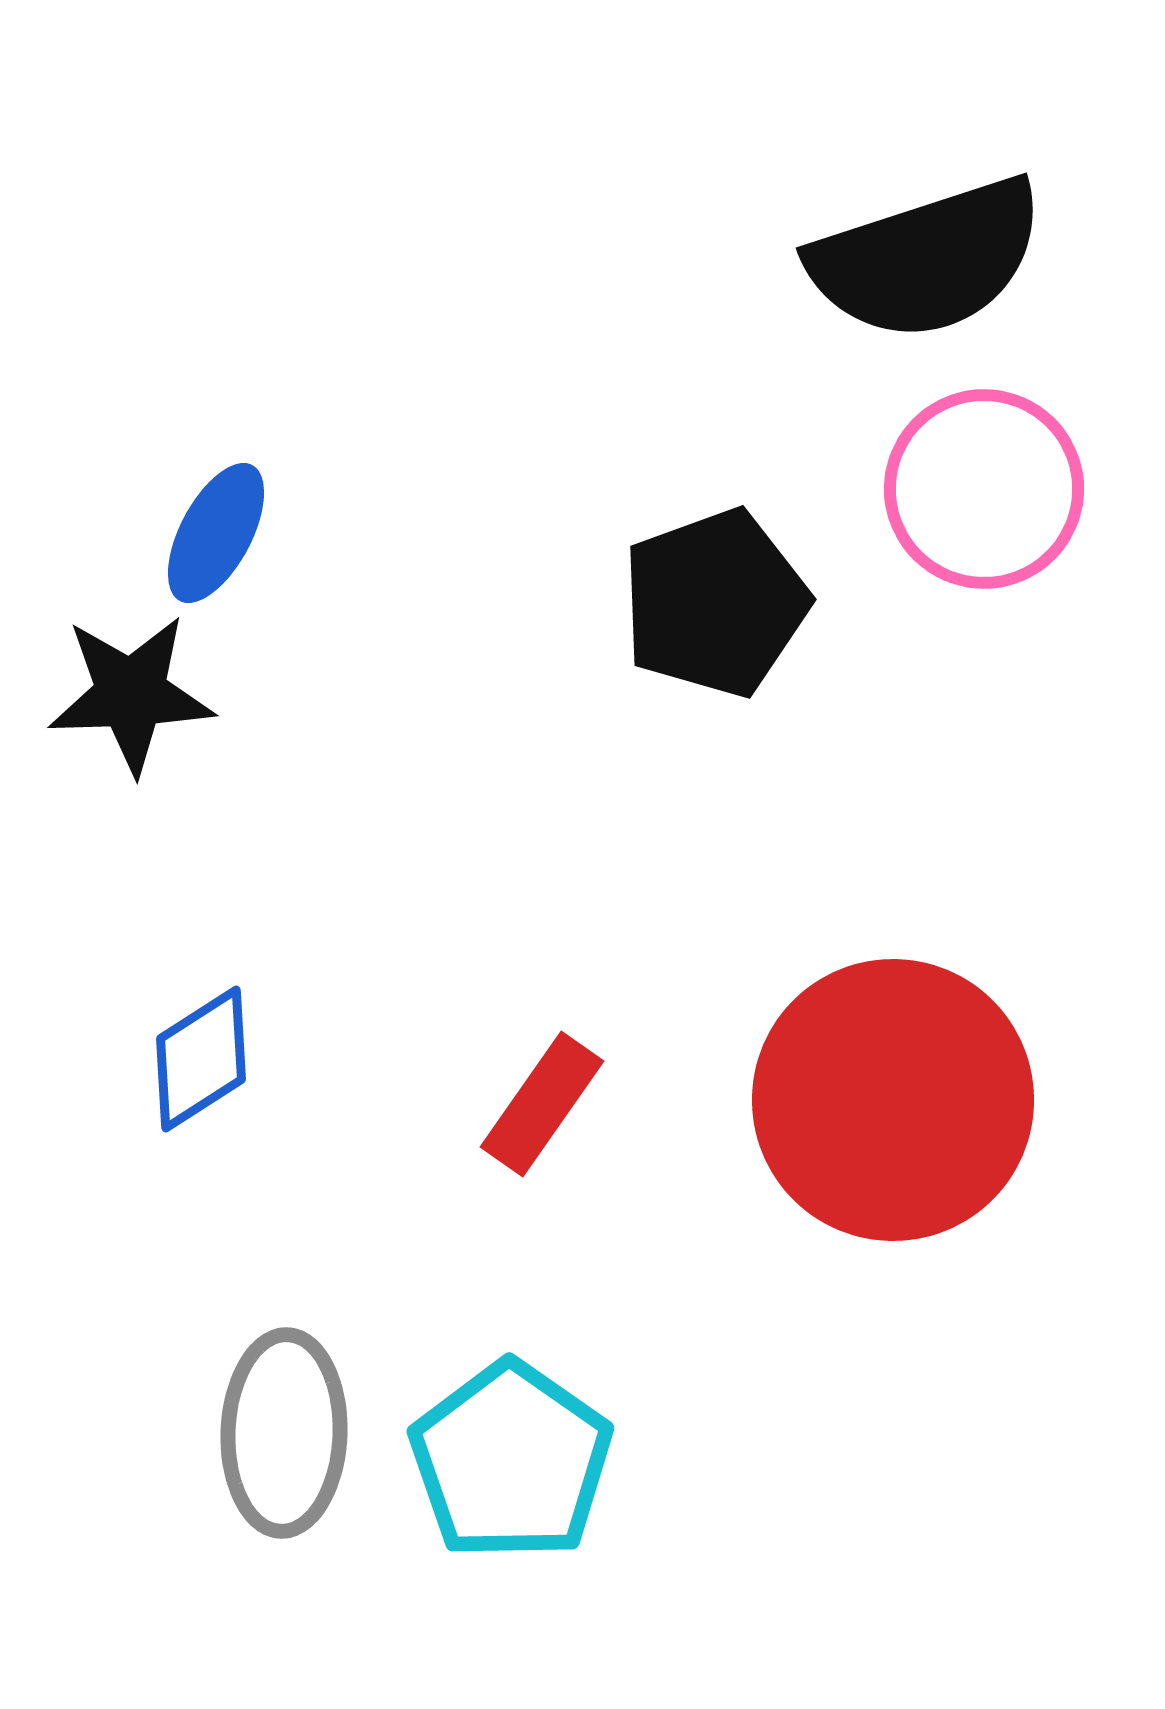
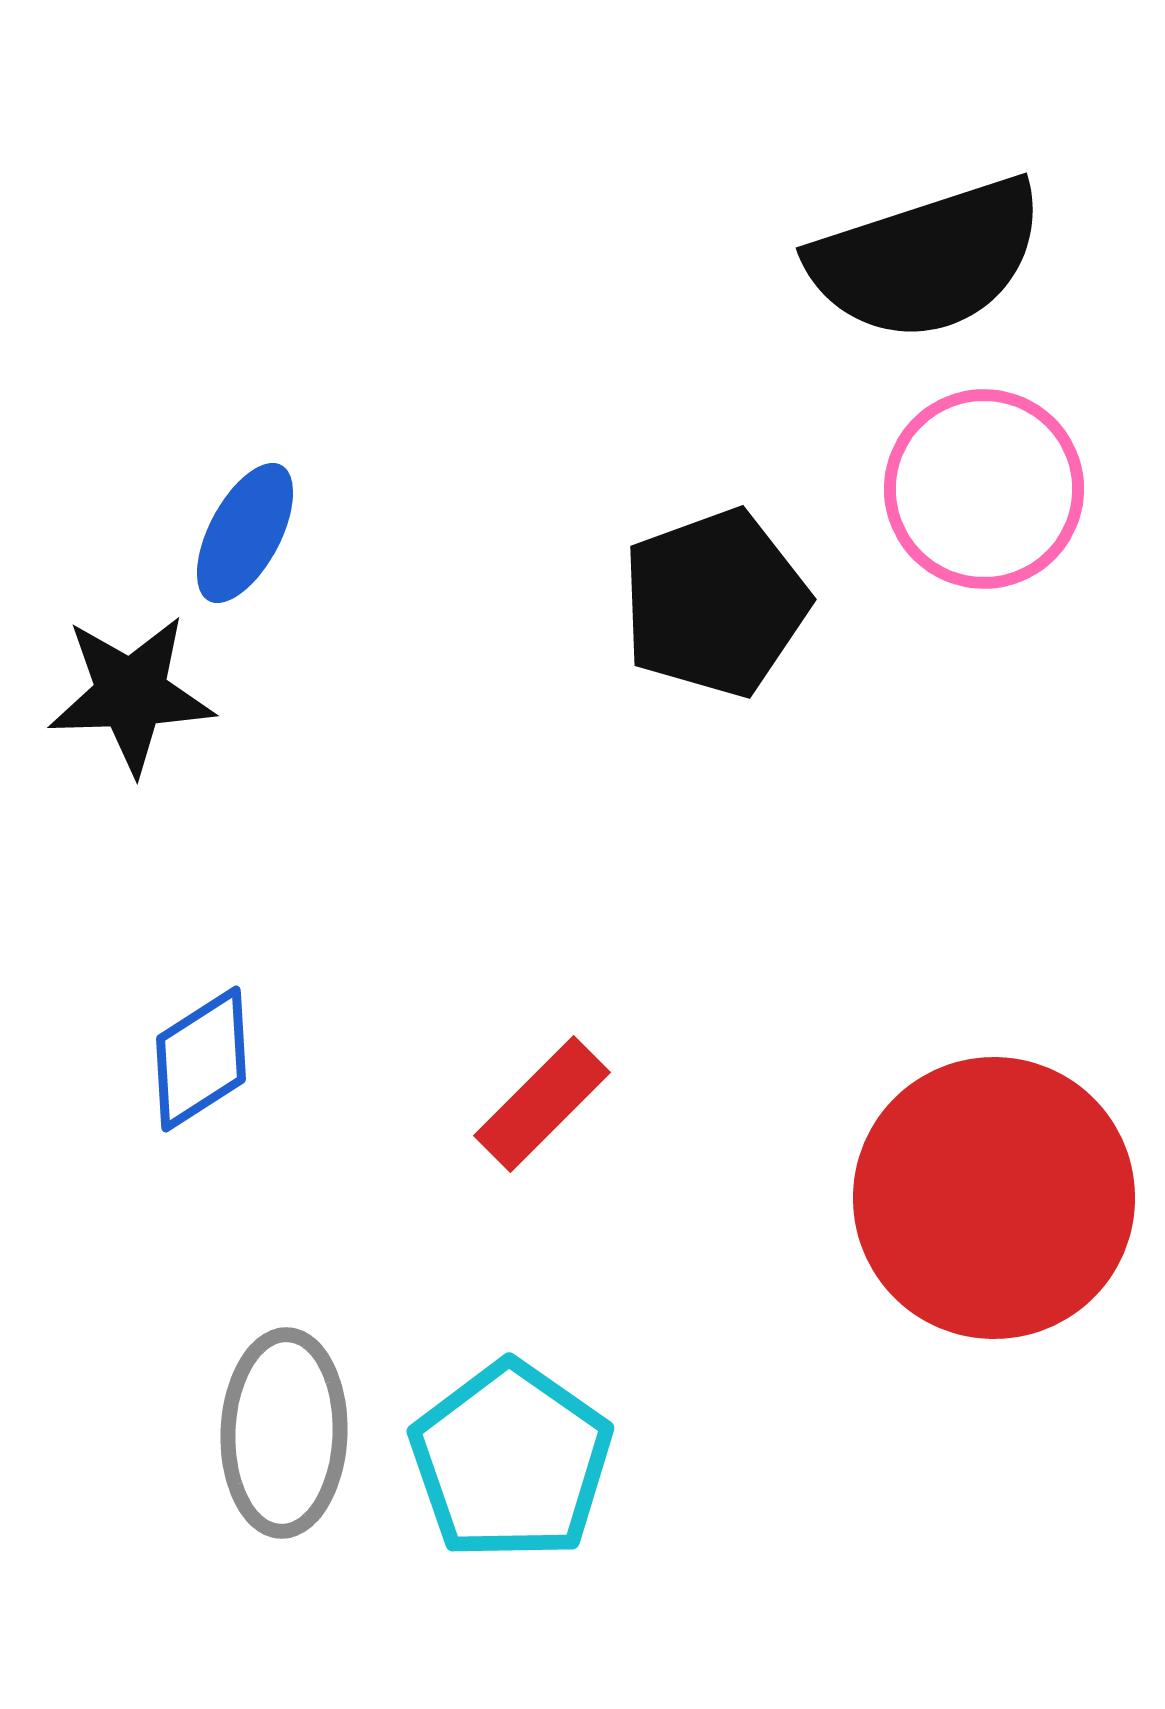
blue ellipse: moved 29 px right
red circle: moved 101 px right, 98 px down
red rectangle: rotated 10 degrees clockwise
